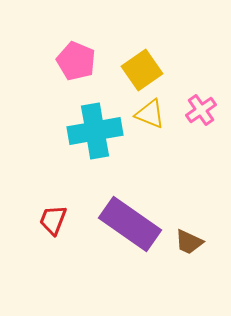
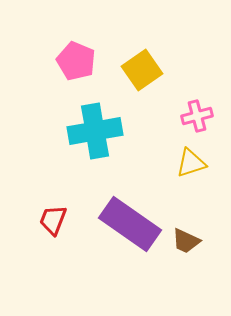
pink cross: moved 4 px left, 6 px down; rotated 20 degrees clockwise
yellow triangle: moved 41 px right, 49 px down; rotated 40 degrees counterclockwise
brown trapezoid: moved 3 px left, 1 px up
